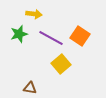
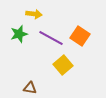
yellow square: moved 2 px right, 1 px down
